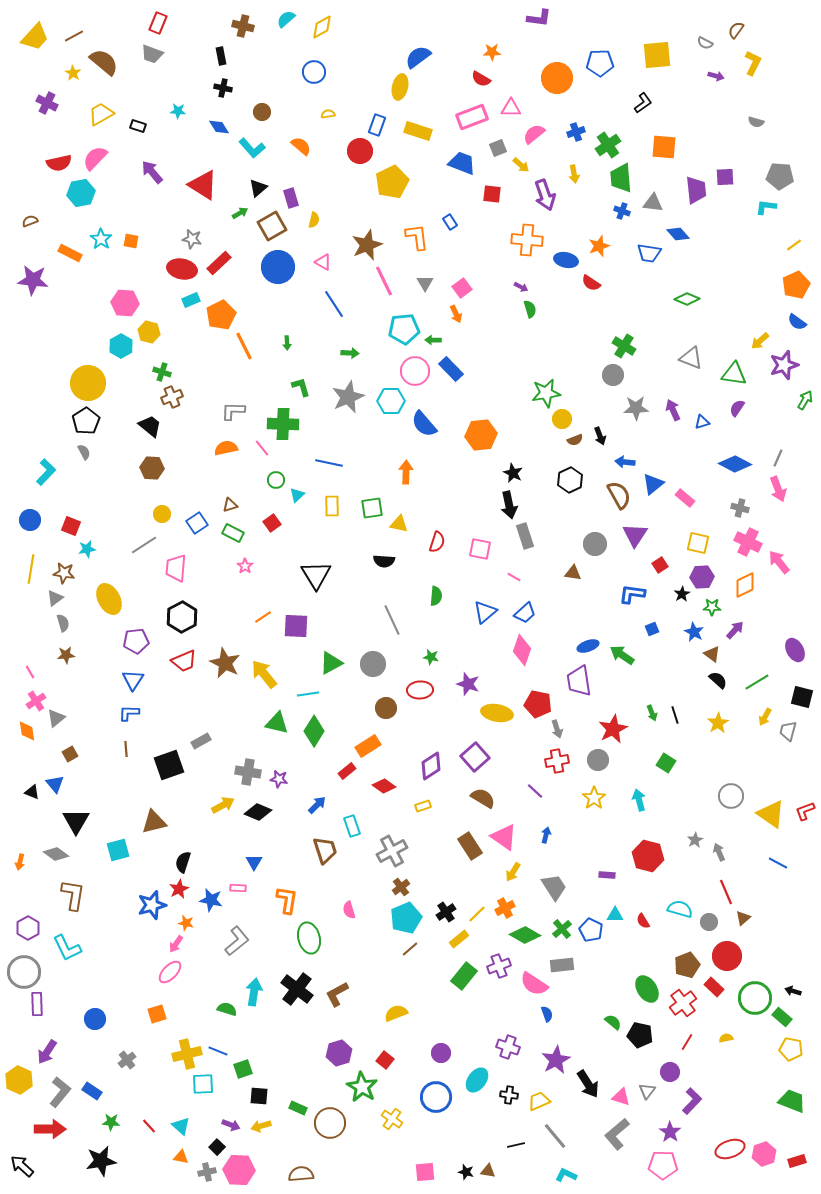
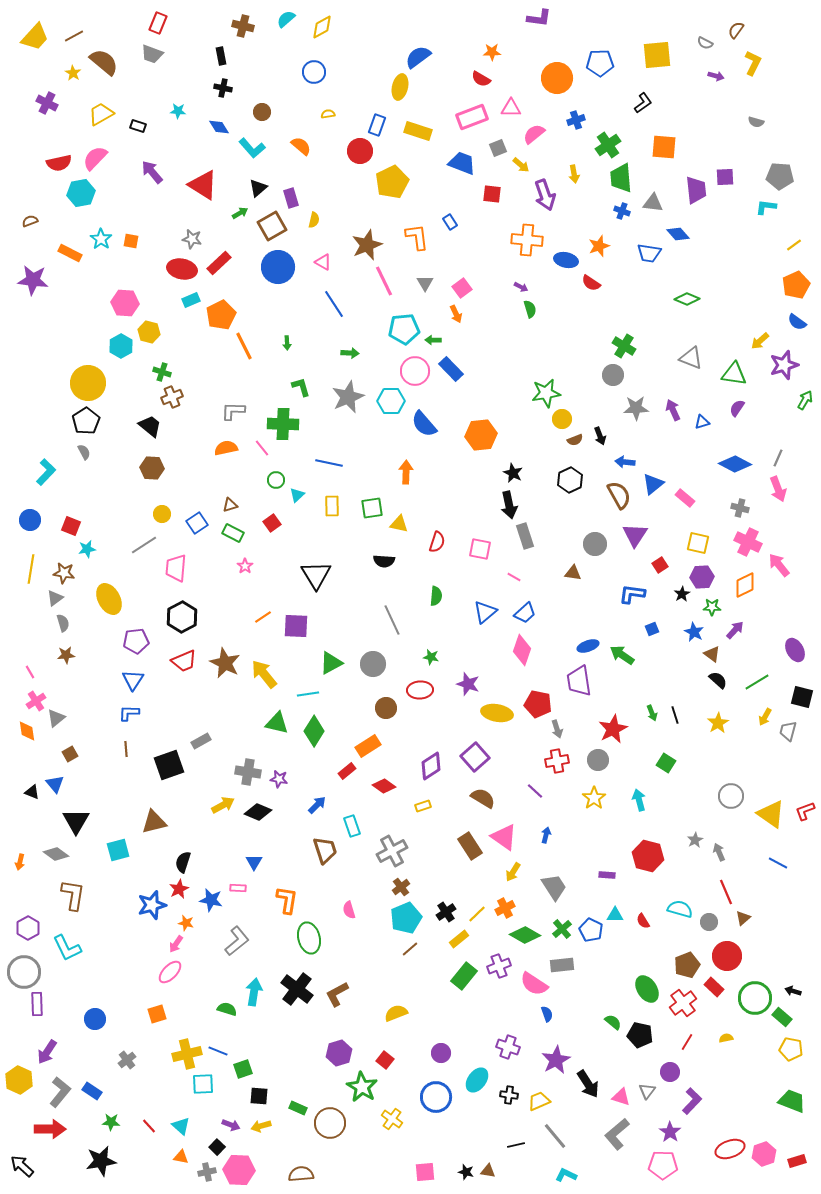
blue cross at (576, 132): moved 12 px up
pink arrow at (779, 562): moved 3 px down
